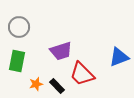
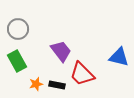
gray circle: moved 1 px left, 2 px down
purple trapezoid: rotated 110 degrees counterclockwise
blue triangle: rotated 35 degrees clockwise
green rectangle: rotated 40 degrees counterclockwise
black rectangle: moved 1 px up; rotated 35 degrees counterclockwise
